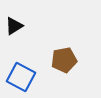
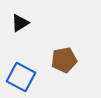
black triangle: moved 6 px right, 3 px up
